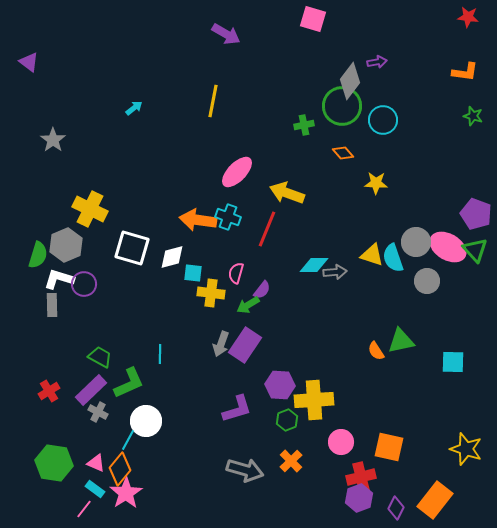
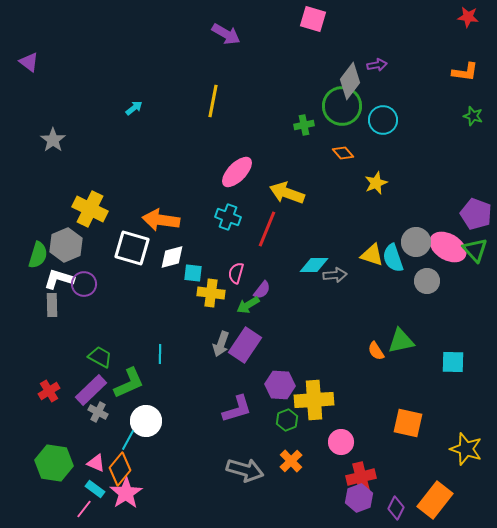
purple arrow at (377, 62): moved 3 px down
yellow star at (376, 183): rotated 25 degrees counterclockwise
orange arrow at (198, 220): moved 37 px left
gray arrow at (335, 272): moved 3 px down
orange square at (389, 447): moved 19 px right, 24 px up
